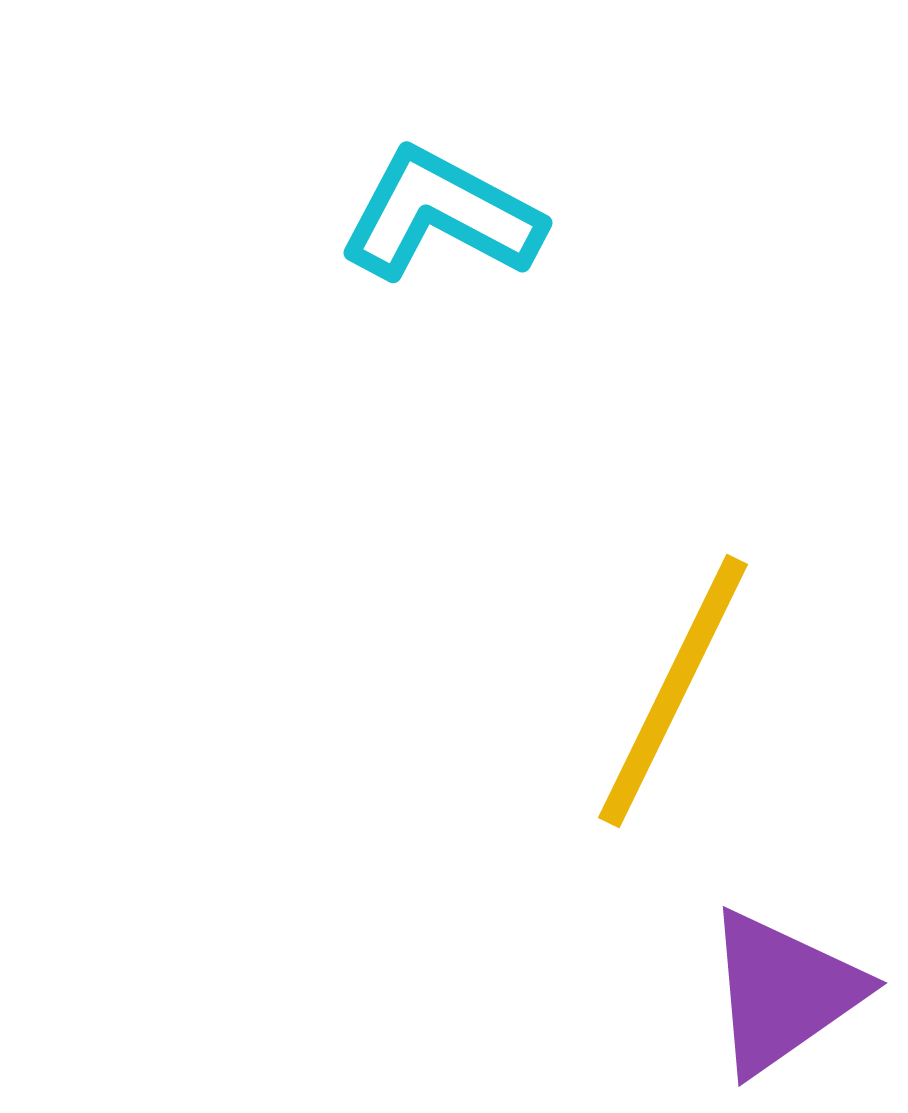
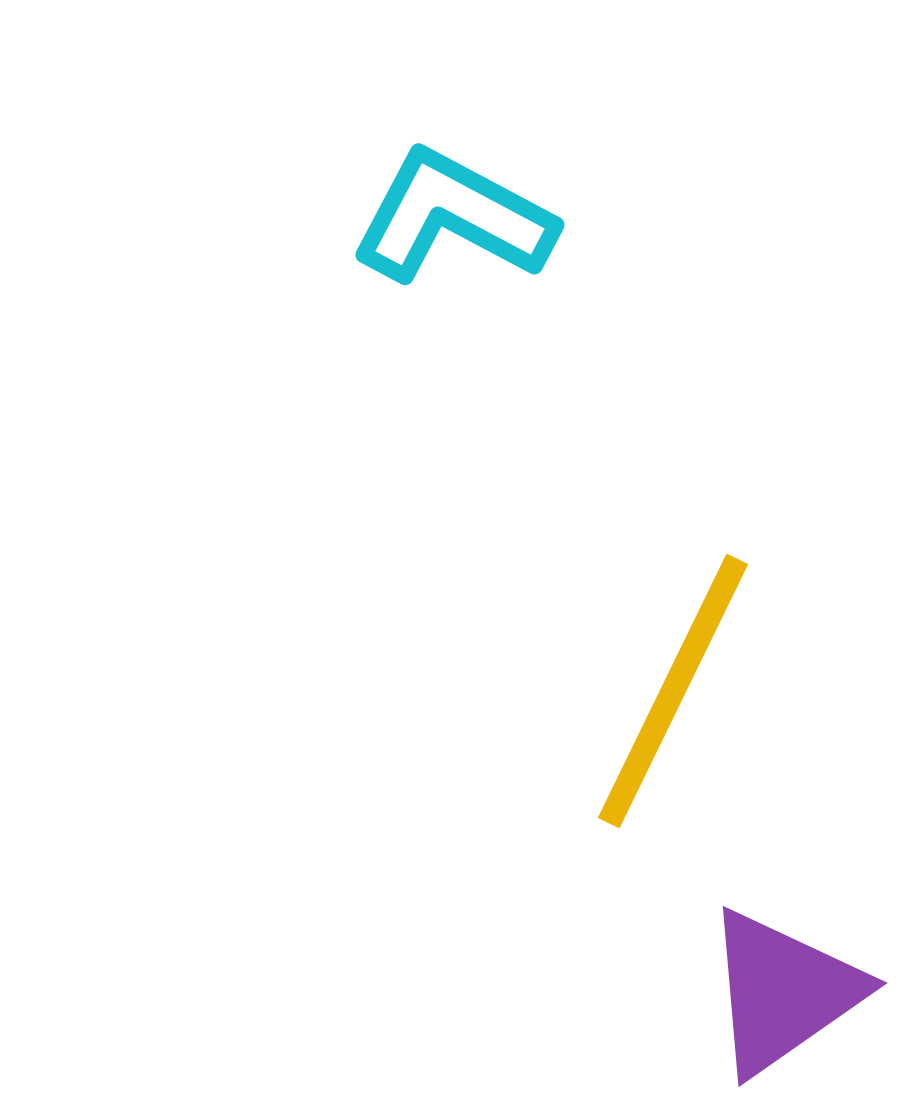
cyan L-shape: moved 12 px right, 2 px down
